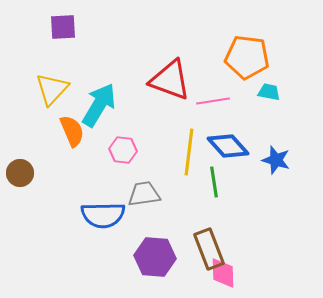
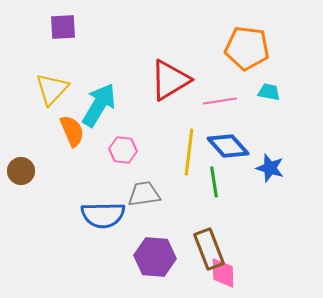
orange pentagon: moved 9 px up
red triangle: rotated 51 degrees counterclockwise
pink line: moved 7 px right
blue star: moved 6 px left, 8 px down
brown circle: moved 1 px right, 2 px up
